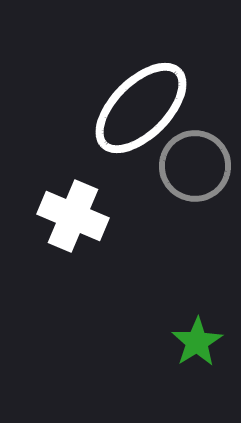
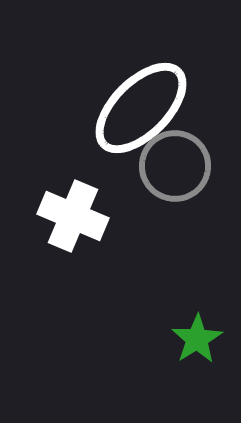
gray circle: moved 20 px left
green star: moved 3 px up
